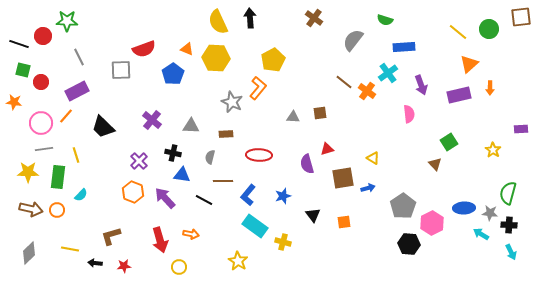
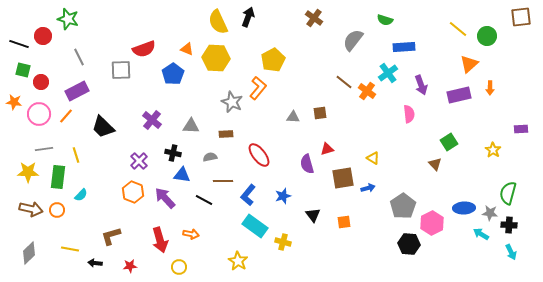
black arrow at (250, 18): moved 2 px left, 1 px up; rotated 24 degrees clockwise
green star at (67, 21): moved 1 px right, 2 px up; rotated 15 degrees clockwise
green circle at (489, 29): moved 2 px left, 7 px down
yellow line at (458, 32): moved 3 px up
pink circle at (41, 123): moved 2 px left, 9 px up
red ellipse at (259, 155): rotated 50 degrees clockwise
gray semicircle at (210, 157): rotated 64 degrees clockwise
red star at (124, 266): moved 6 px right
